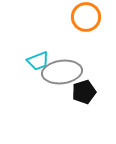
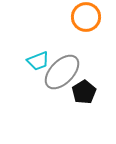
gray ellipse: rotated 39 degrees counterclockwise
black pentagon: rotated 15 degrees counterclockwise
